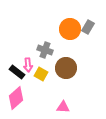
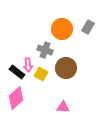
orange circle: moved 8 px left
